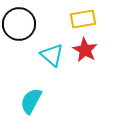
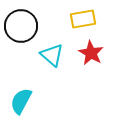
black circle: moved 2 px right, 2 px down
red star: moved 6 px right, 3 px down
cyan semicircle: moved 10 px left
